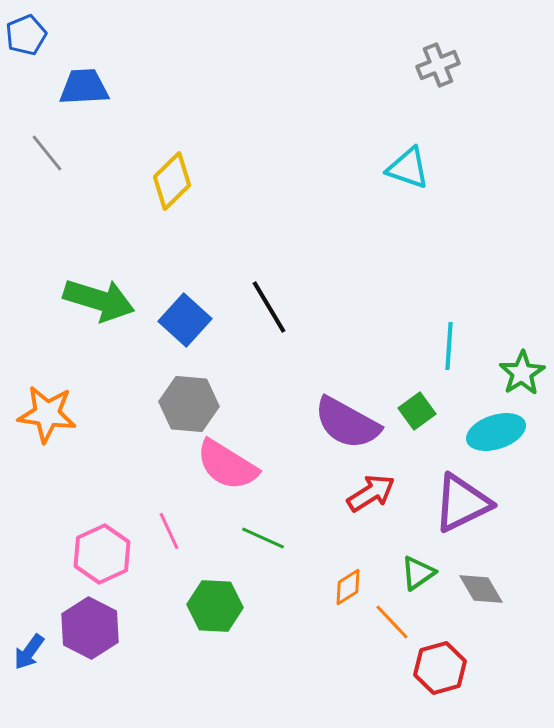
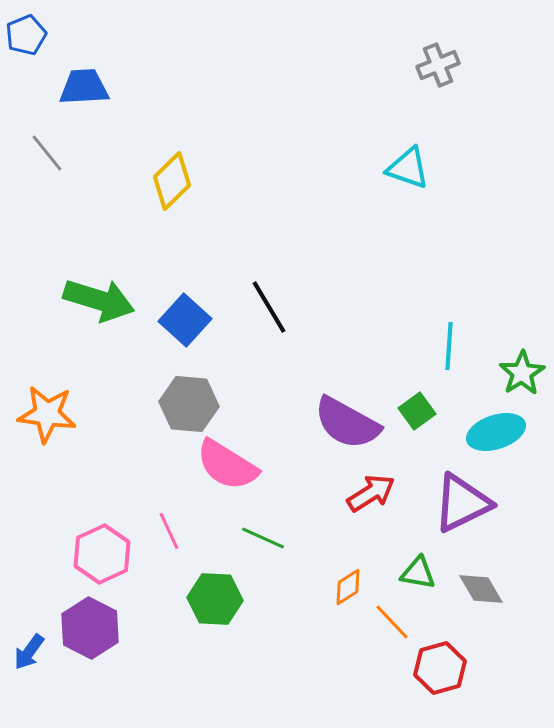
green triangle: rotated 45 degrees clockwise
green hexagon: moved 7 px up
